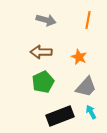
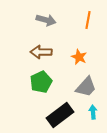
green pentagon: moved 2 px left
cyan arrow: moved 2 px right; rotated 24 degrees clockwise
black rectangle: moved 1 px up; rotated 16 degrees counterclockwise
